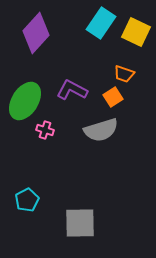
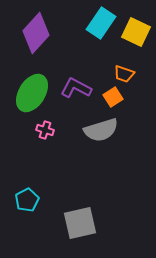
purple L-shape: moved 4 px right, 2 px up
green ellipse: moved 7 px right, 8 px up
gray square: rotated 12 degrees counterclockwise
